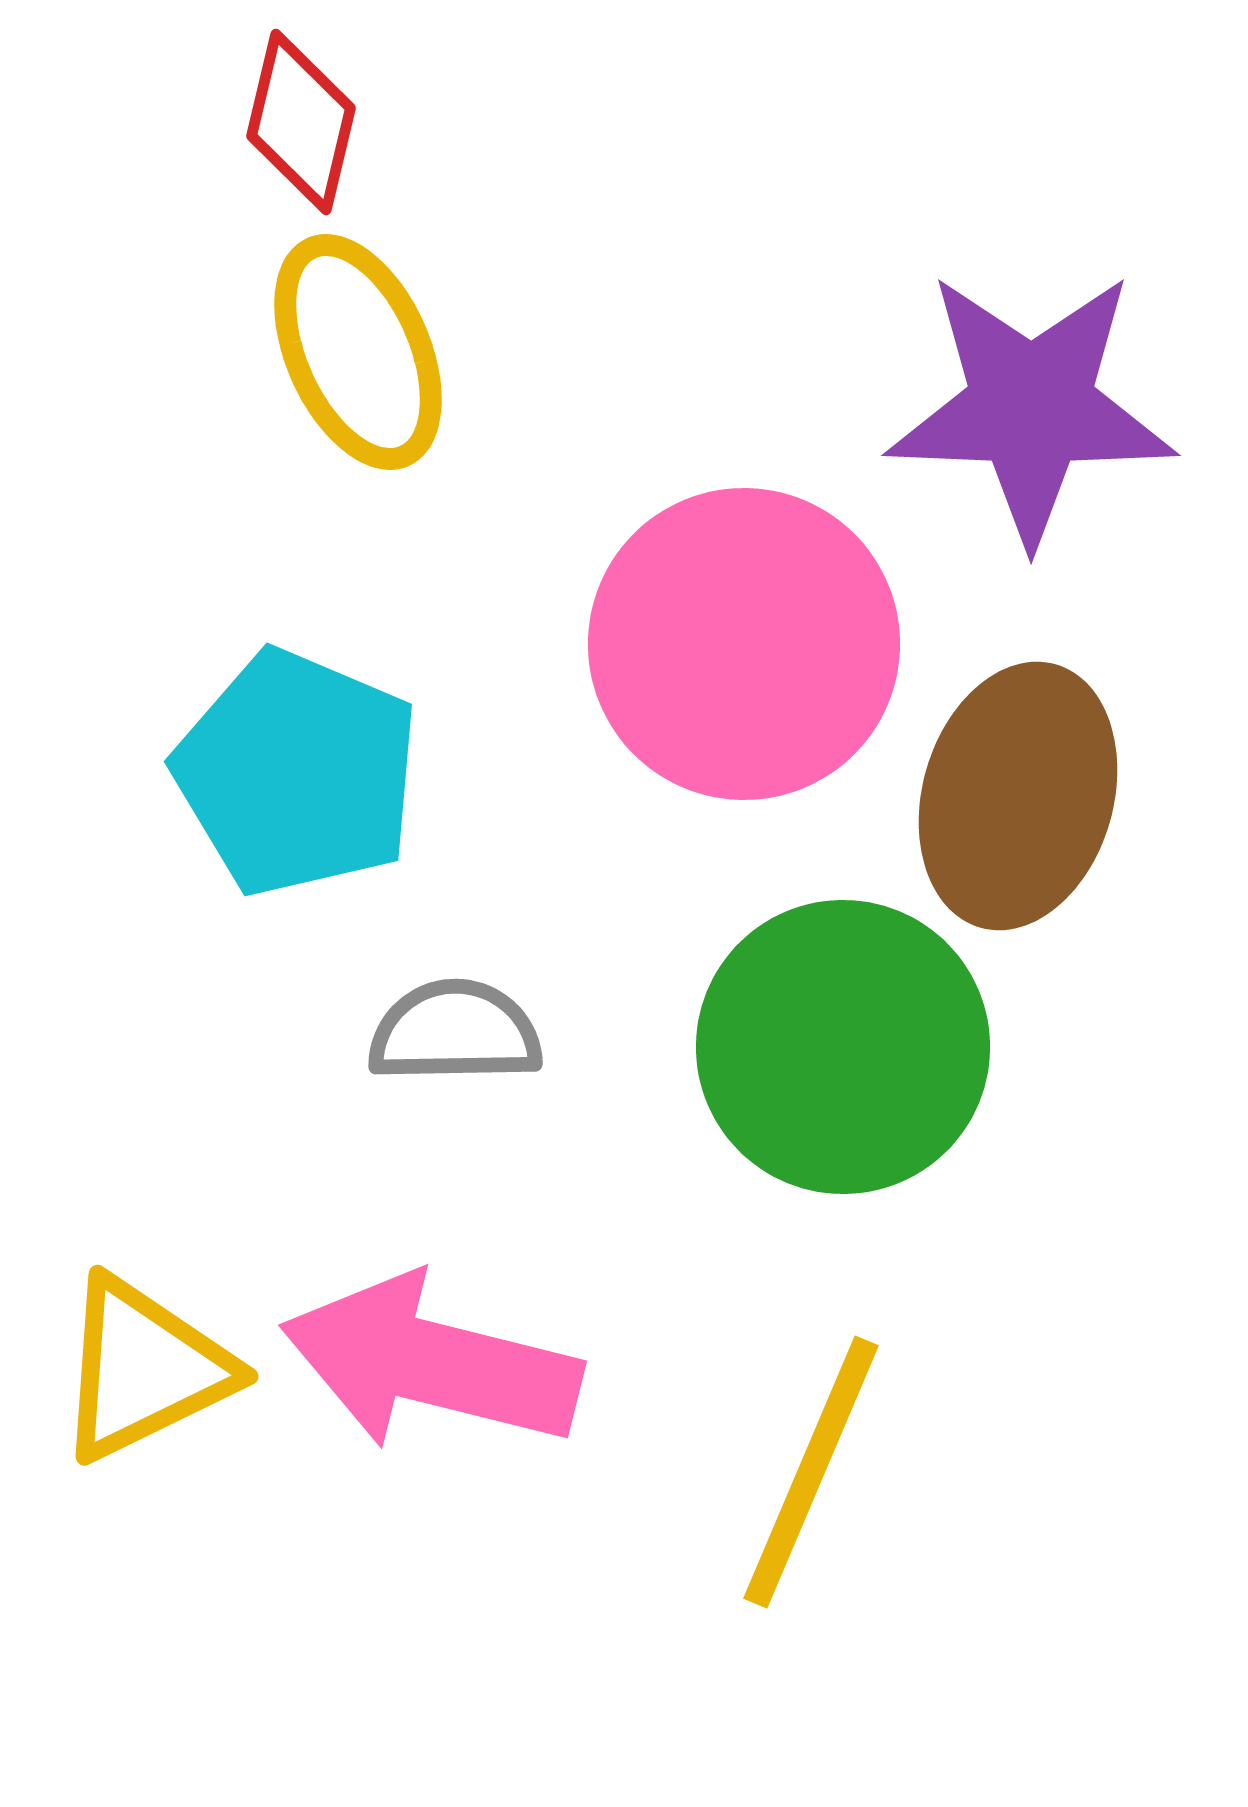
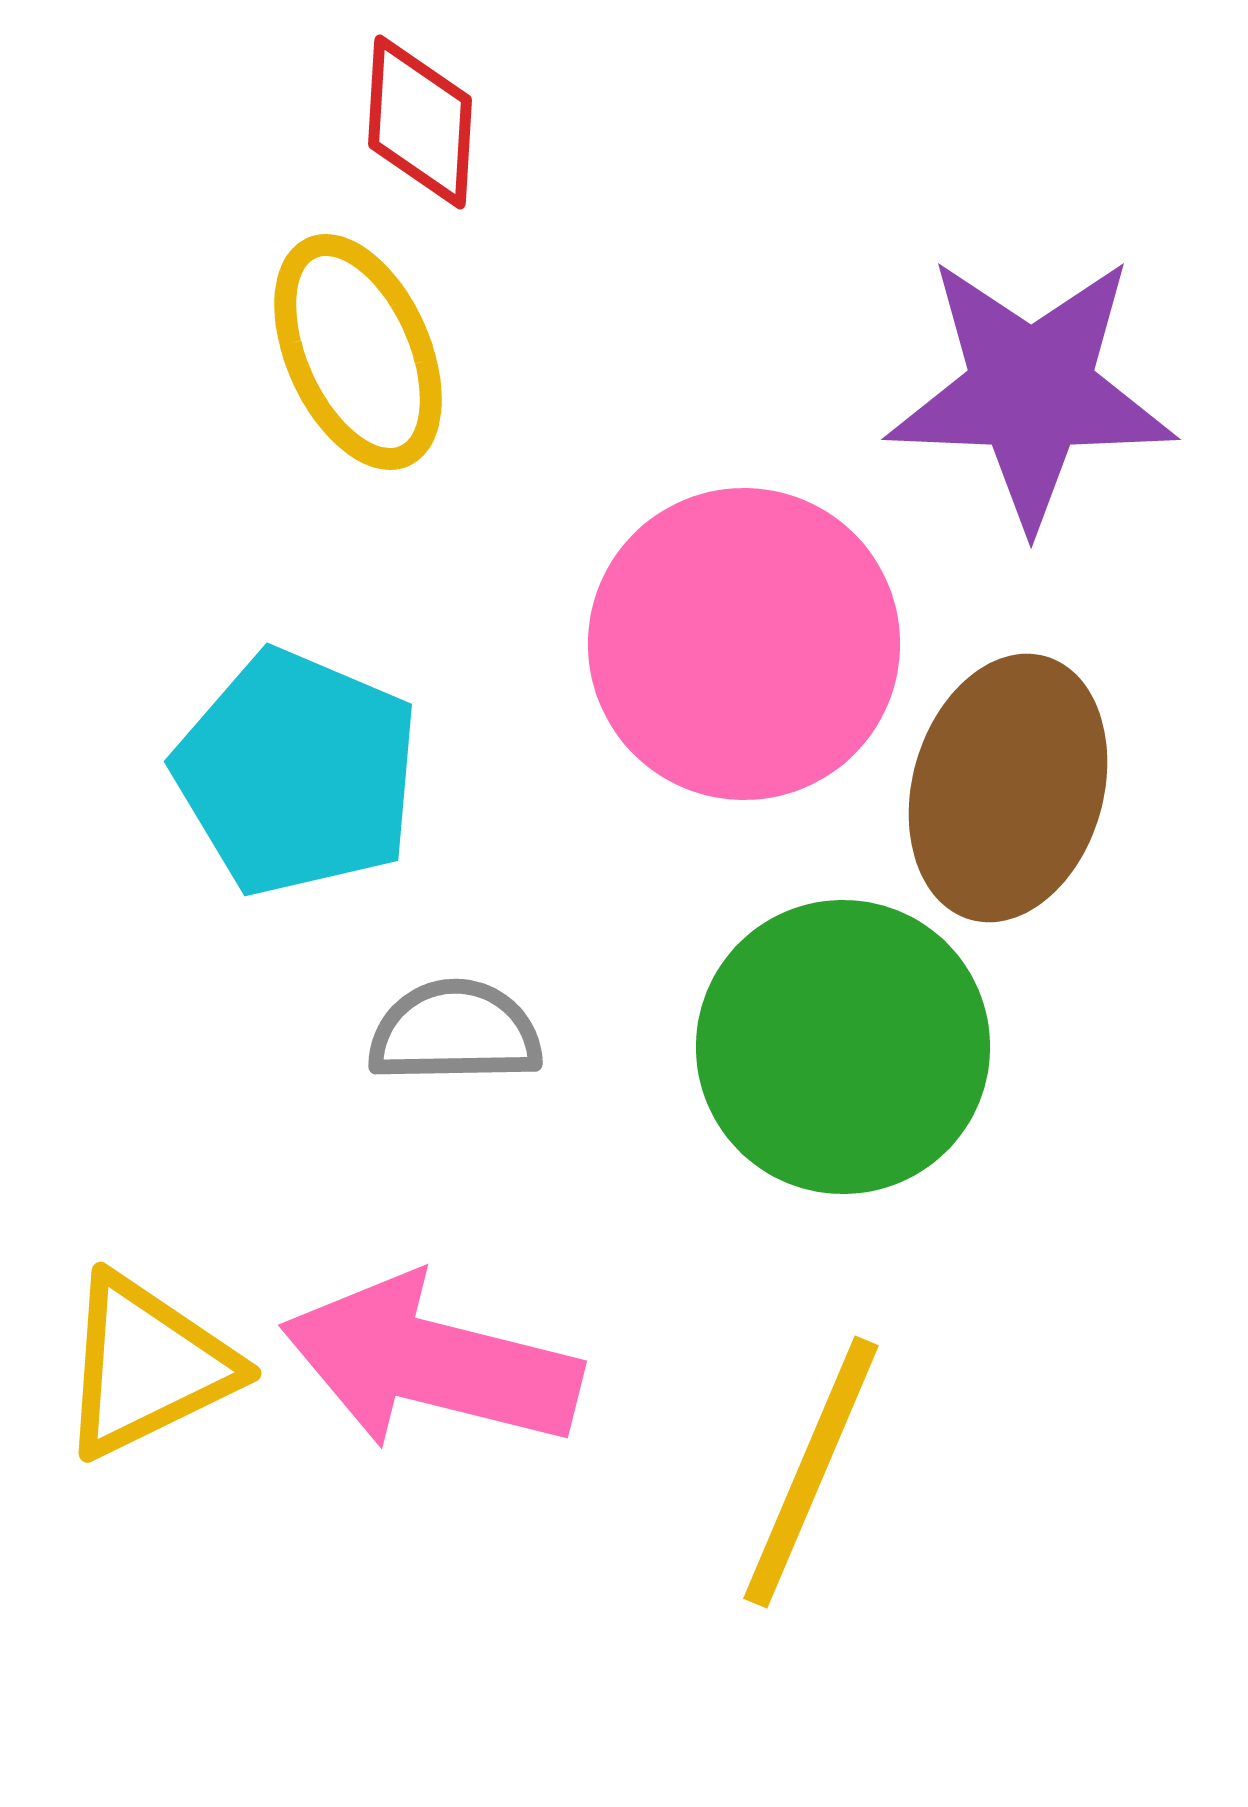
red diamond: moved 119 px right; rotated 10 degrees counterclockwise
purple star: moved 16 px up
brown ellipse: moved 10 px left, 8 px up
yellow triangle: moved 3 px right, 3 px up
